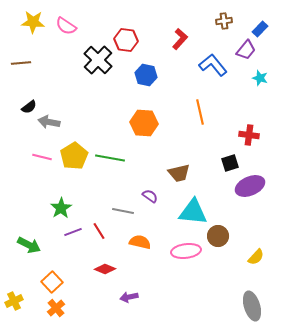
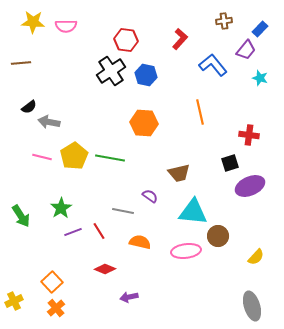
pink semicircle: rotated 35 degrees counterclockwise
black cross: moved 13 px right, 11 px down; rotated 12 degrees clockwise
green arrow: moved 8 px left, 29 px up; rotated 30 degrees clockwise
